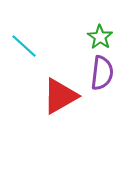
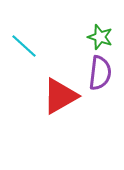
green star: rotated 15 degrees counterclockwise
purple semicircle: moved 2 px left
